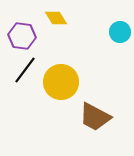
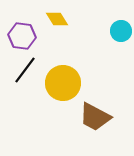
yellow diamond: moved 1 px right, 1 px down
cyan circle: moved 1 px right, 1 px up
yellow circle: moved 2 px right, 1 px down
